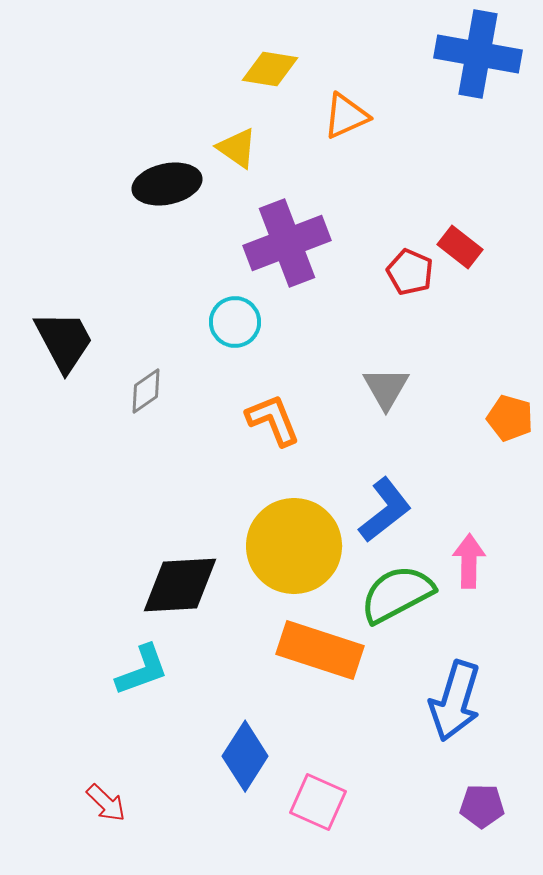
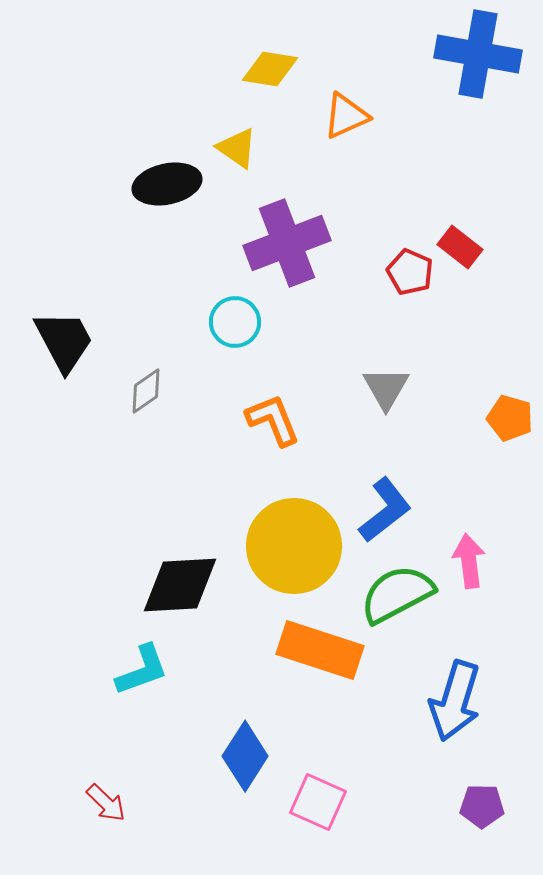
pink arrow: rotated 8 degrees counterclockwise
